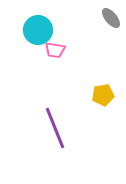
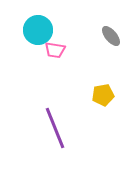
gray ellipse: moved 18 px down
